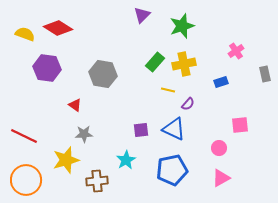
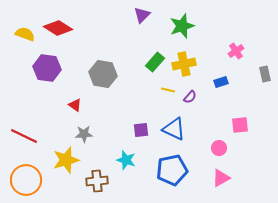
purple semicircle: moved 2 px right, 7 px up
cyan star: rotated 24 degrees counterclockwise
